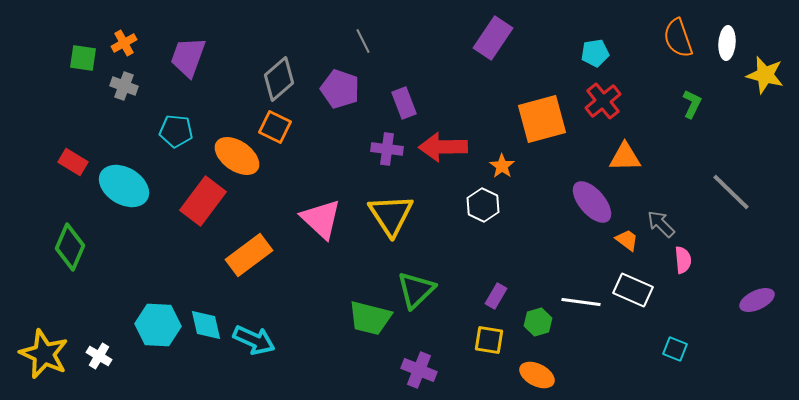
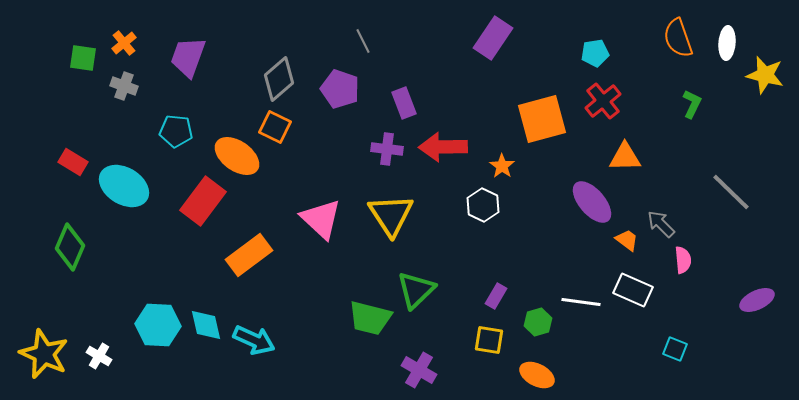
orange cross at (124, 43): rotated 10 degrees counterclockwise
purple cross at (419, 370): rotated 8 degrees clockwise
